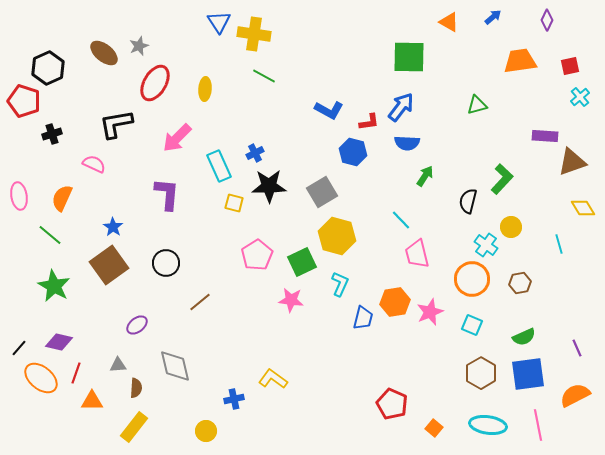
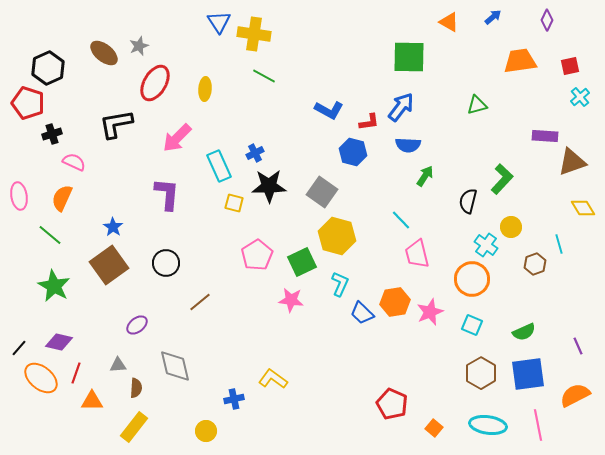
red pentagon at (24, 101): moved 4 px right, 2 px down
blue semicircle at (407, 143): moved 1 px right, 2 px down
pink semicircle at (94, 164): moved 20 px left, 2 px up
gray square at (322, 192): rotated 24 degrees counterclockwise
brown hexagon at (520, 283): moved 15 px right, 19 px up; rotated 10 degrees counterclockwise
blue trapezoid at (363, 318): moved 1 px left, 5 px up; rotated 120 degrees clockwise
green semicircle at (524, 337): moved 5 px up
purple line at (577, 348): moved 1 px right, 2 px up
